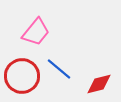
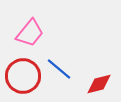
pink trapezoid: moved 6 px left, 1 px down
red circle: moved 1 px right
